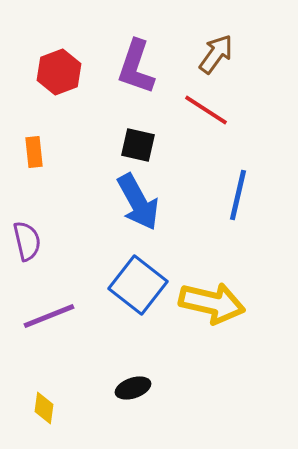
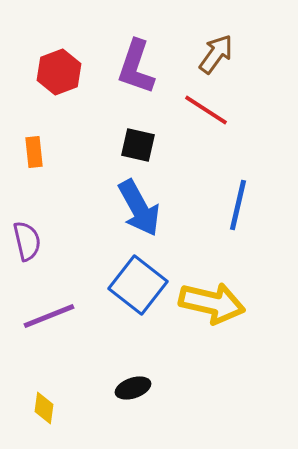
blue line: moved 10 px down
blue arrow: moved 1 px right, 6 px down
